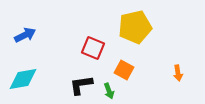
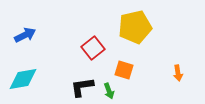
red square: rotated 30 degrees clockwise
orange square: rotated 12 degrees counterclockwise
black L-shape: moved 1 px right, 2 px down
